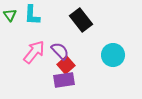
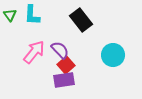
purple semicircle: moved 1 px up
